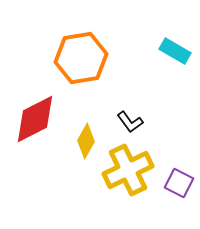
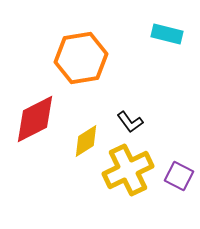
cyan rectangle: moved 8 px left, 17 px up; rotated 16 degrees counterclockwise
yellow diamond: rotated 28 degrees clockwise
purple square: moved 7 px up
